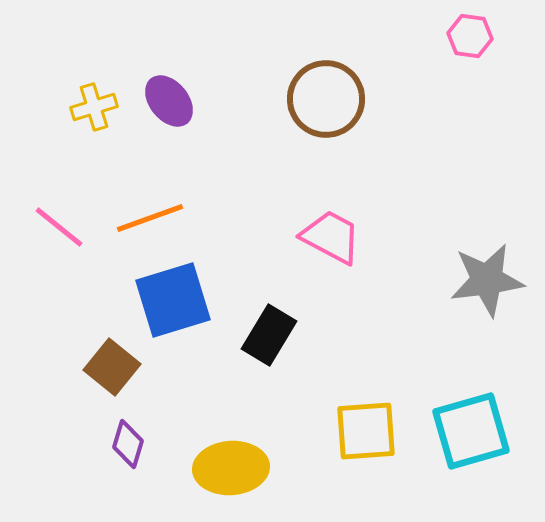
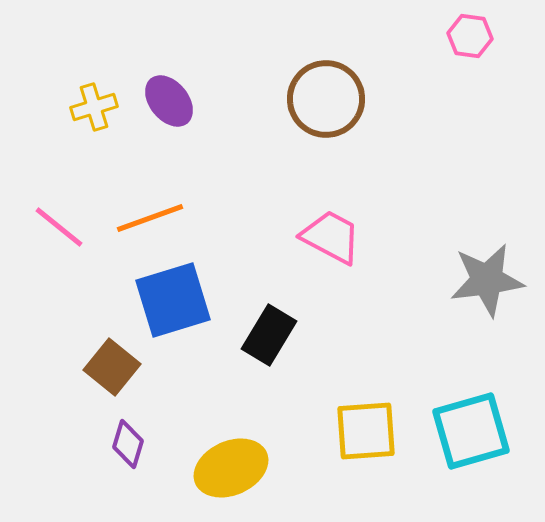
yellow ellipse: rotated 20 degrees counterclockwise
